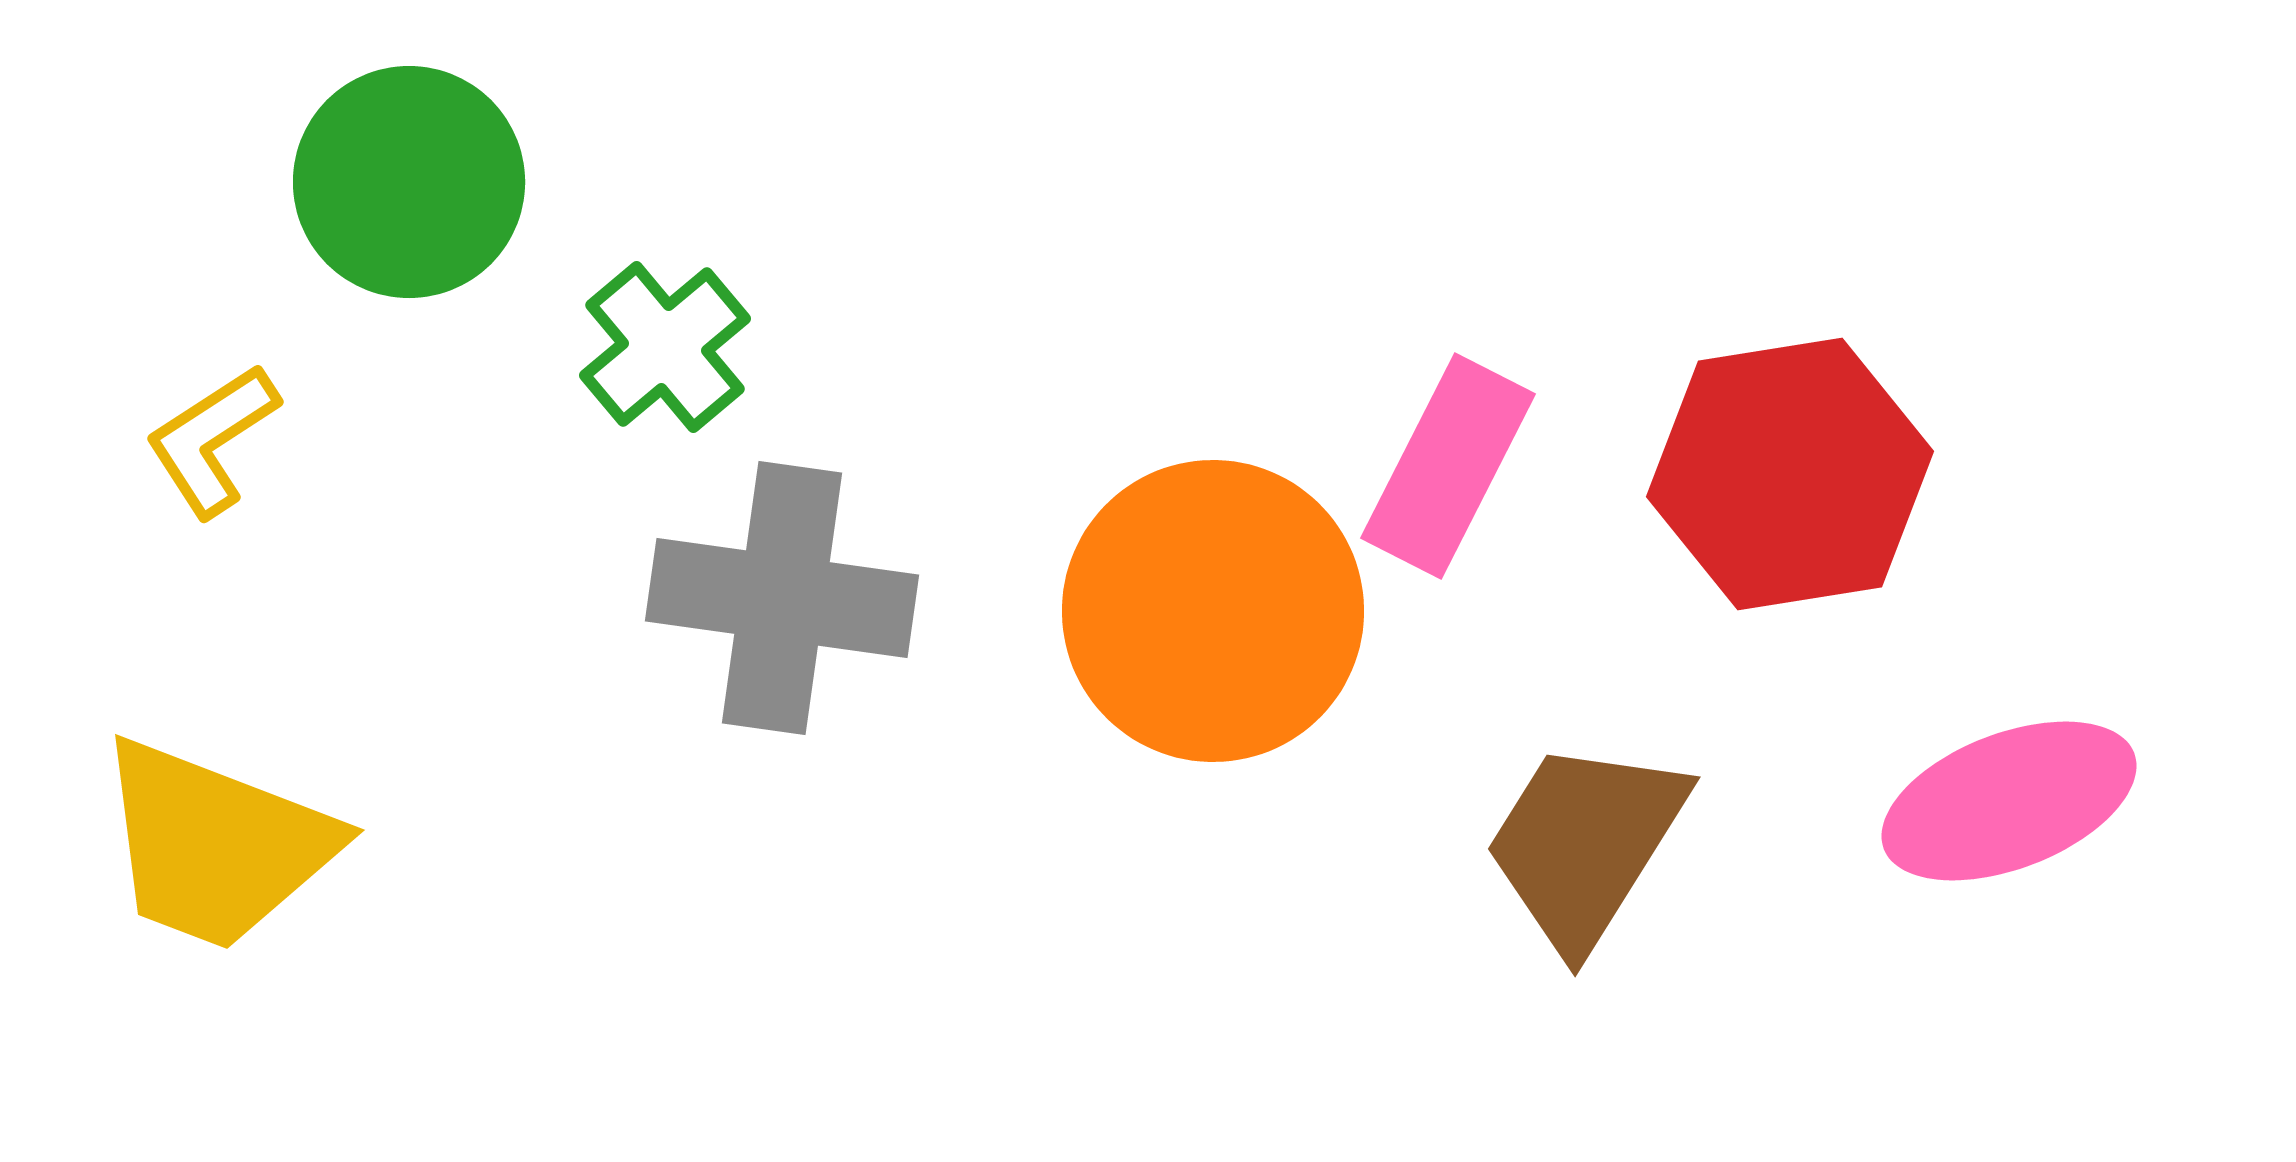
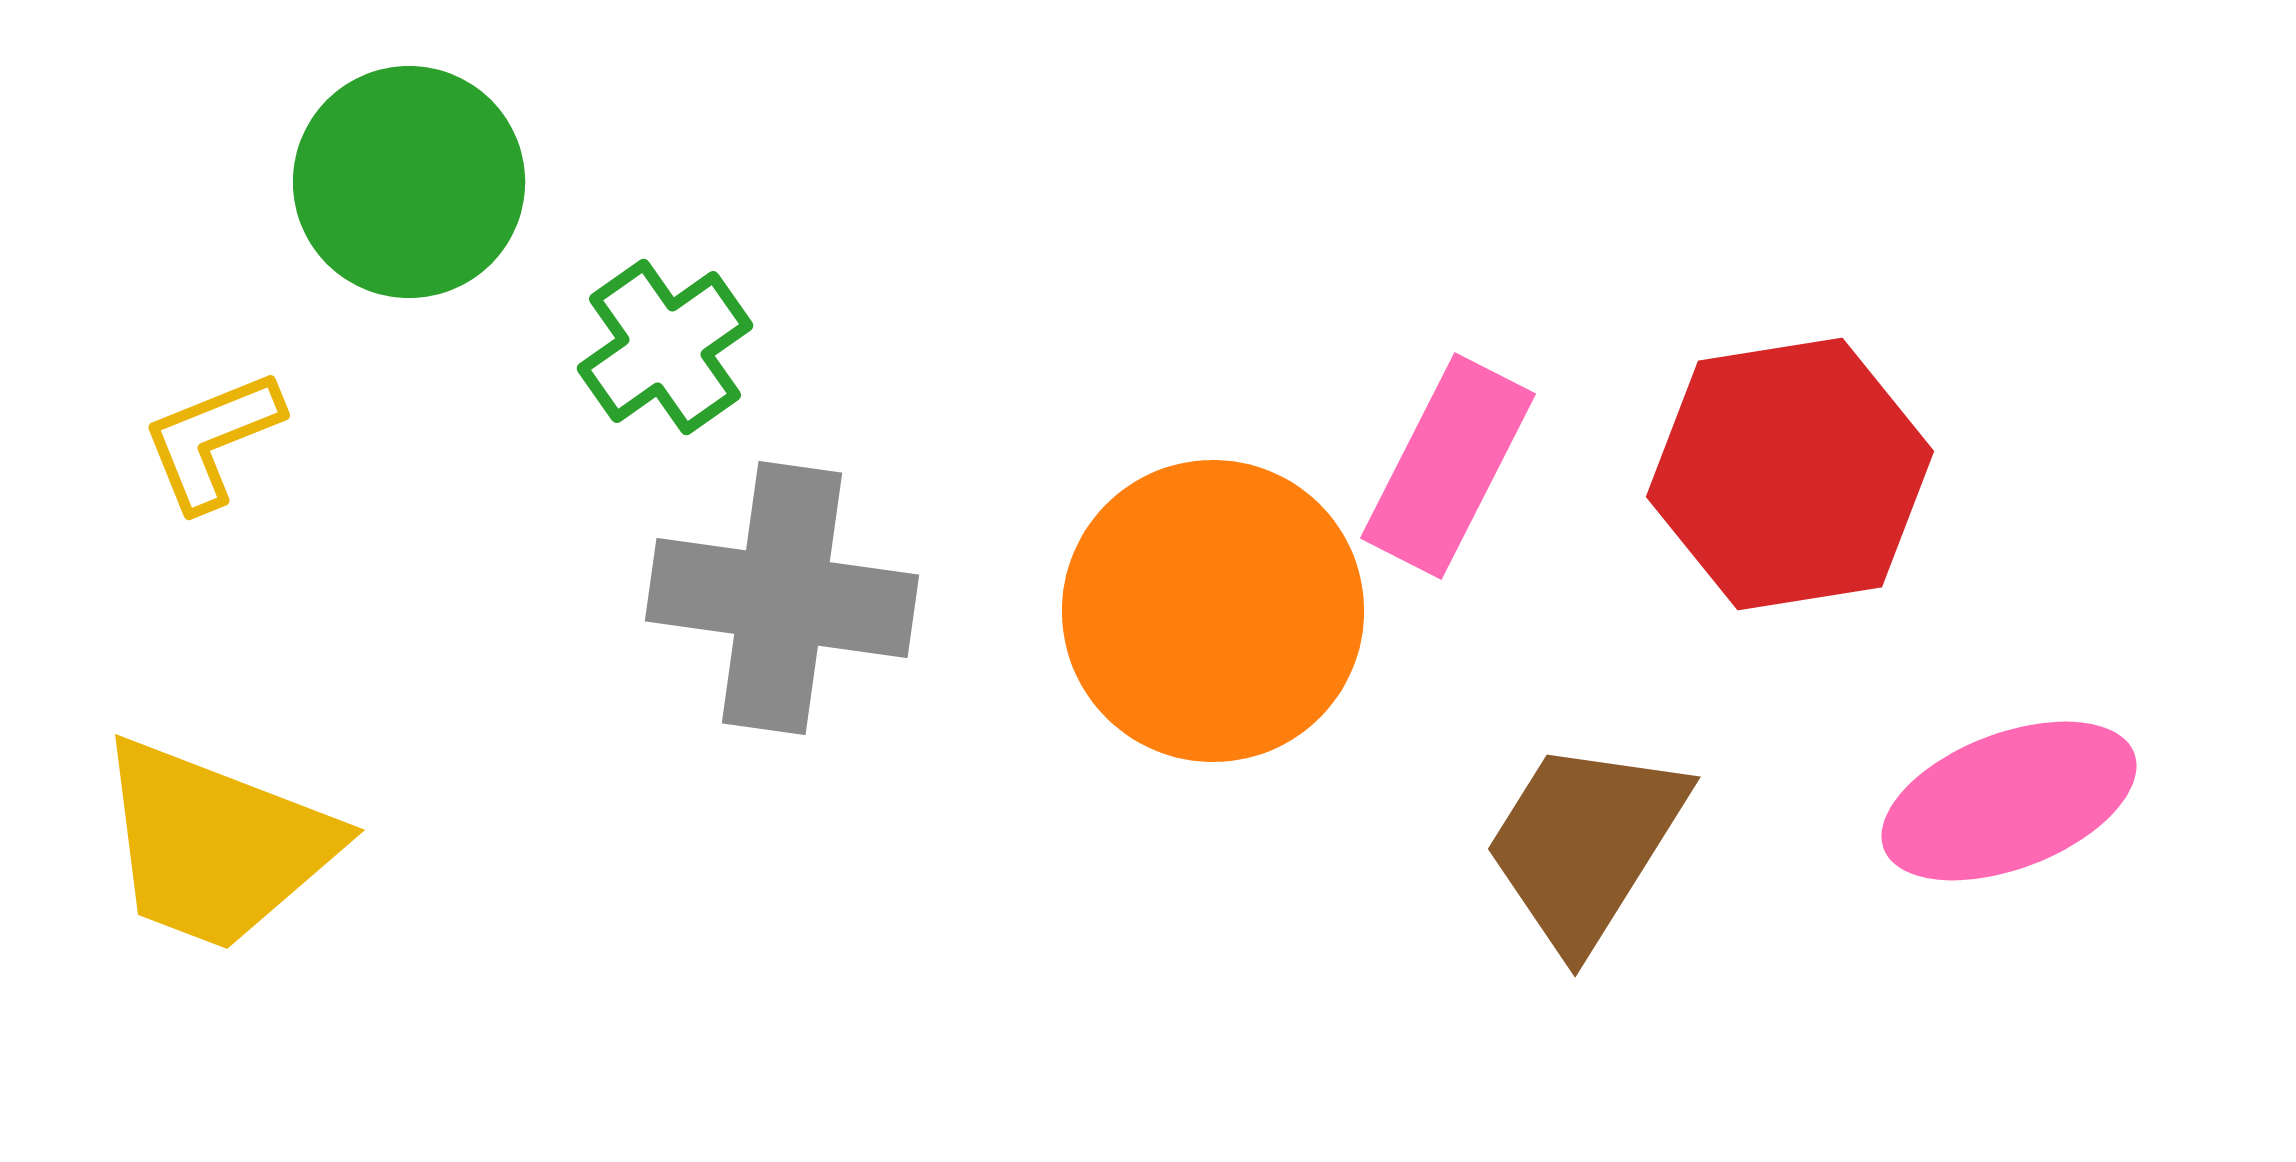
green cross: rotated 5 degrees clockwise
yellow L-shape: rotated 11 degrees clockwise
